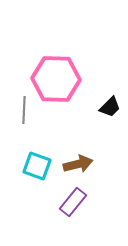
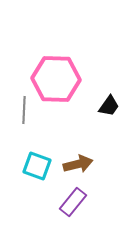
black trapezoid: moved 1 px left, 1 px up; rotated 10 degrees counterclockwise
